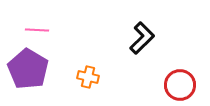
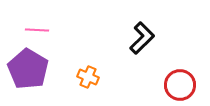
orange cross: rotated 10 degrees clockwise
